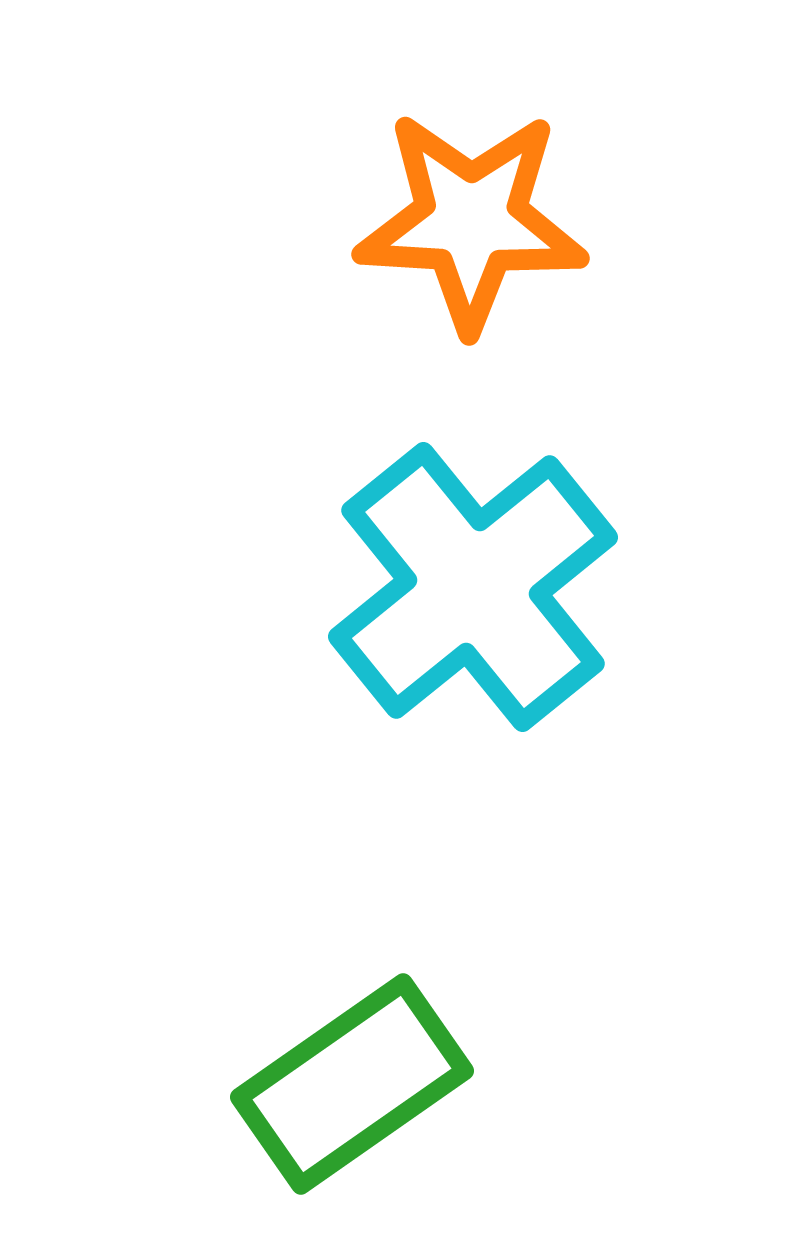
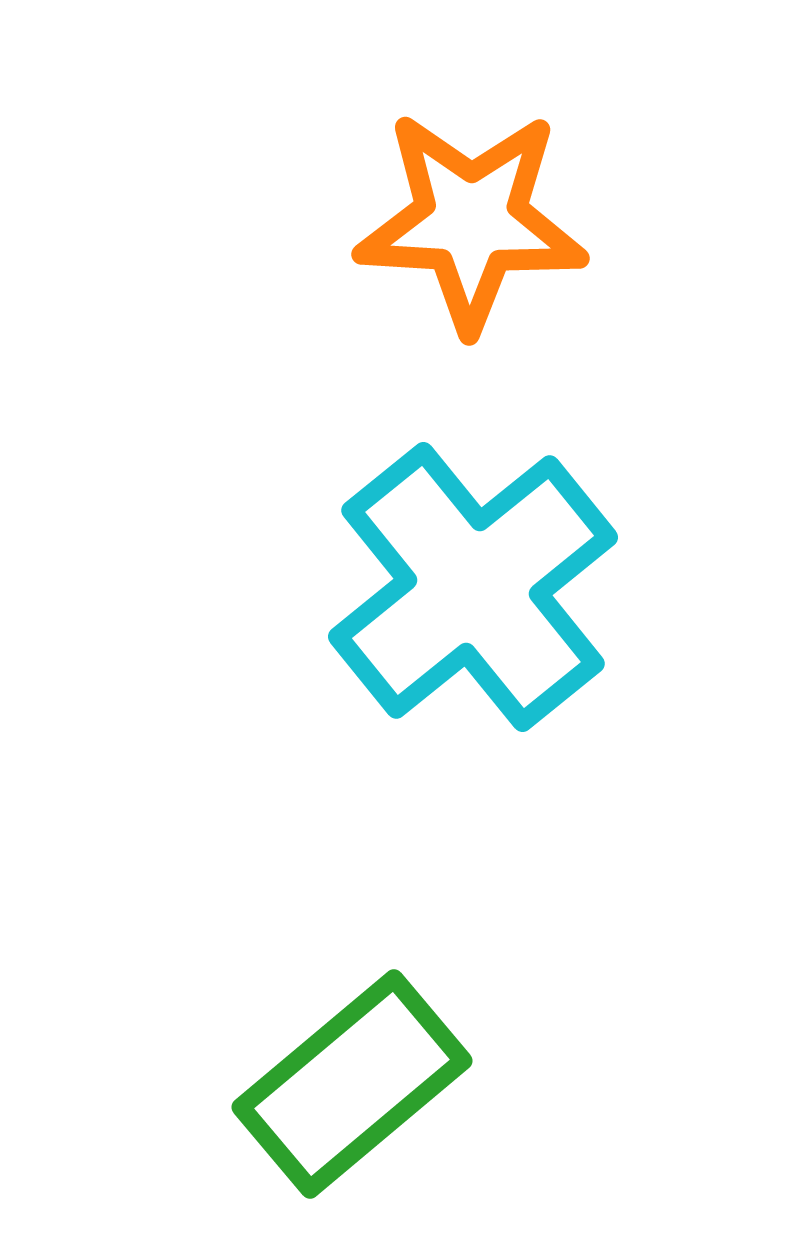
green rectangle: rotated 5 degrees counterclockwise
